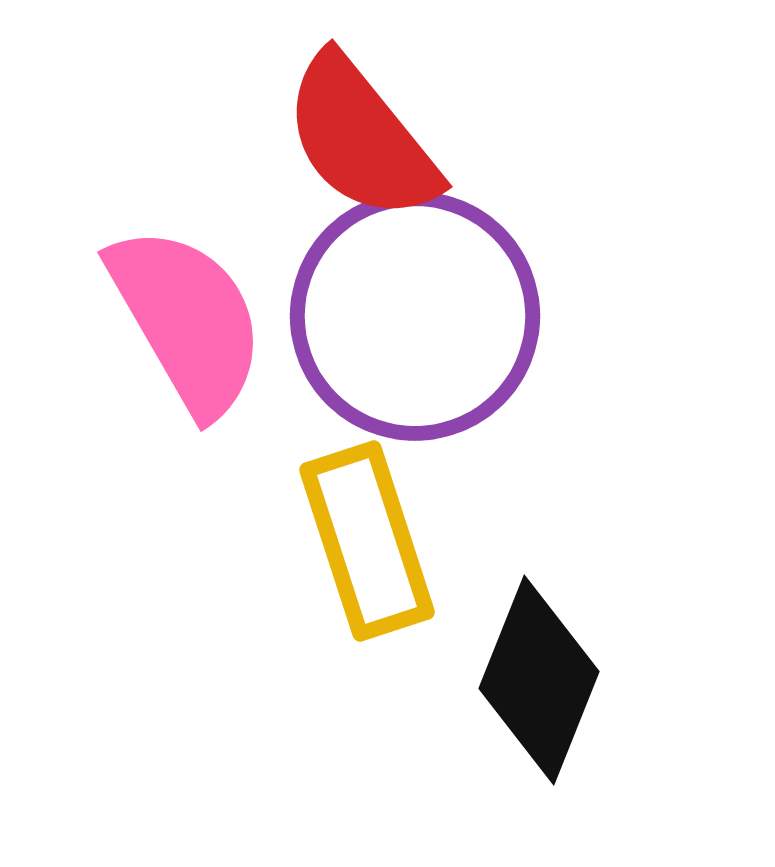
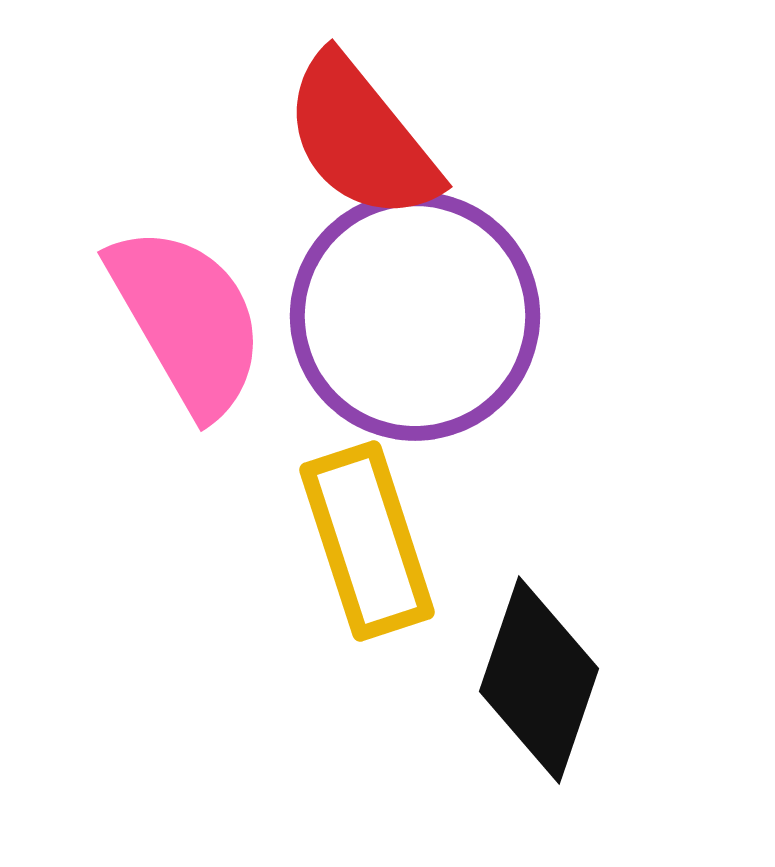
black diamond: rotated 3 degrees counterclockwise
